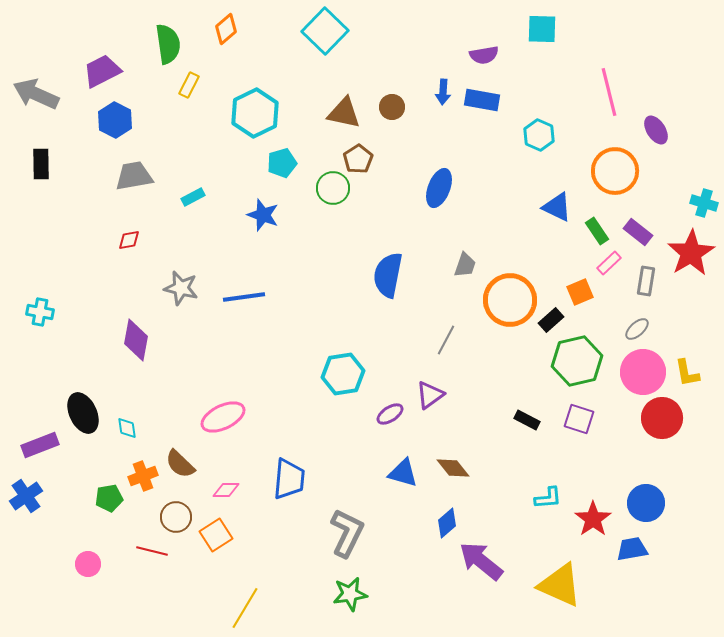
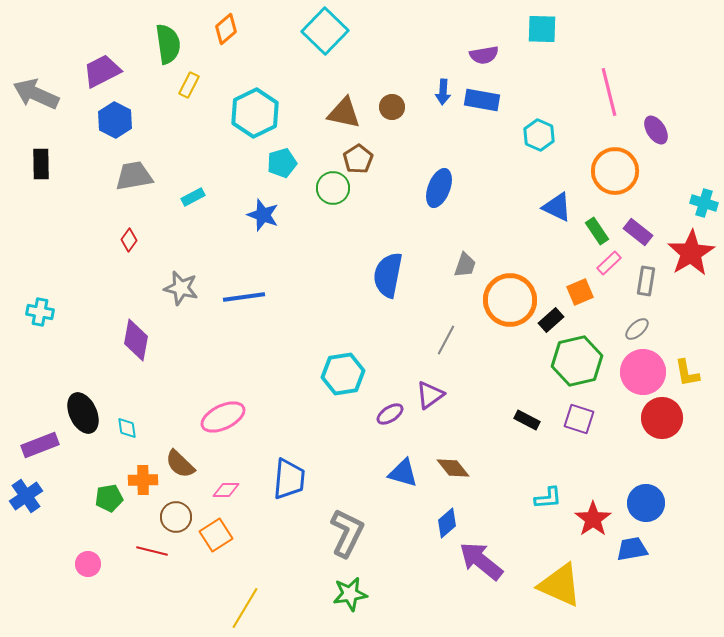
red diamond at (129, 240): rotated 45 degrees counterclockwise
orange cross at (143, 476): moved 4 px down; rotated 20 degrees clockwise
